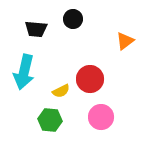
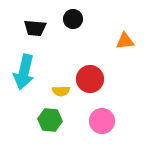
black trapezoid: moved 1 px left, 1 px up
orange triangle: rotated 30 degrees clockwise
yellow semicircle: rotated 24 degrees clockwise
pink circle: moved 1 px right, 4 px down
